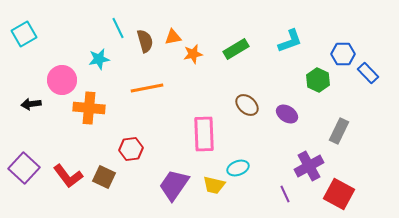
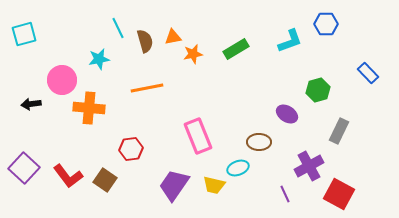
cyan square: rotated 15 degrees clockwise
blue hexagon: moved 17 px left, 30 px up
green hexagon: moved 10 px down; rotated 20 degrees clockwise
brown ellipse: moved 12 px right, 37 px down; rotated 40 degrees counterclockwise
pink rectangle: moved 6 px left, 2 px down; rotated 20 degrees counterclockwise
brown square: moved 1 px right, 3 px down; rotated 10 degrees clockwise
